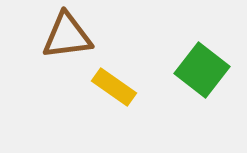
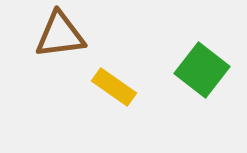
brown triangle: moved 7 px left, 1 px up
